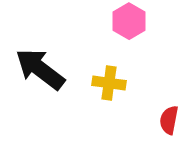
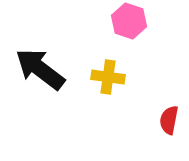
pink hexagon: rotated 12 degrees counterclockwise
yellow cross: moved 1 px left, 6 px up
